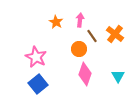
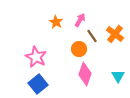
pink arrow: rotated 24 degrees clockwise
